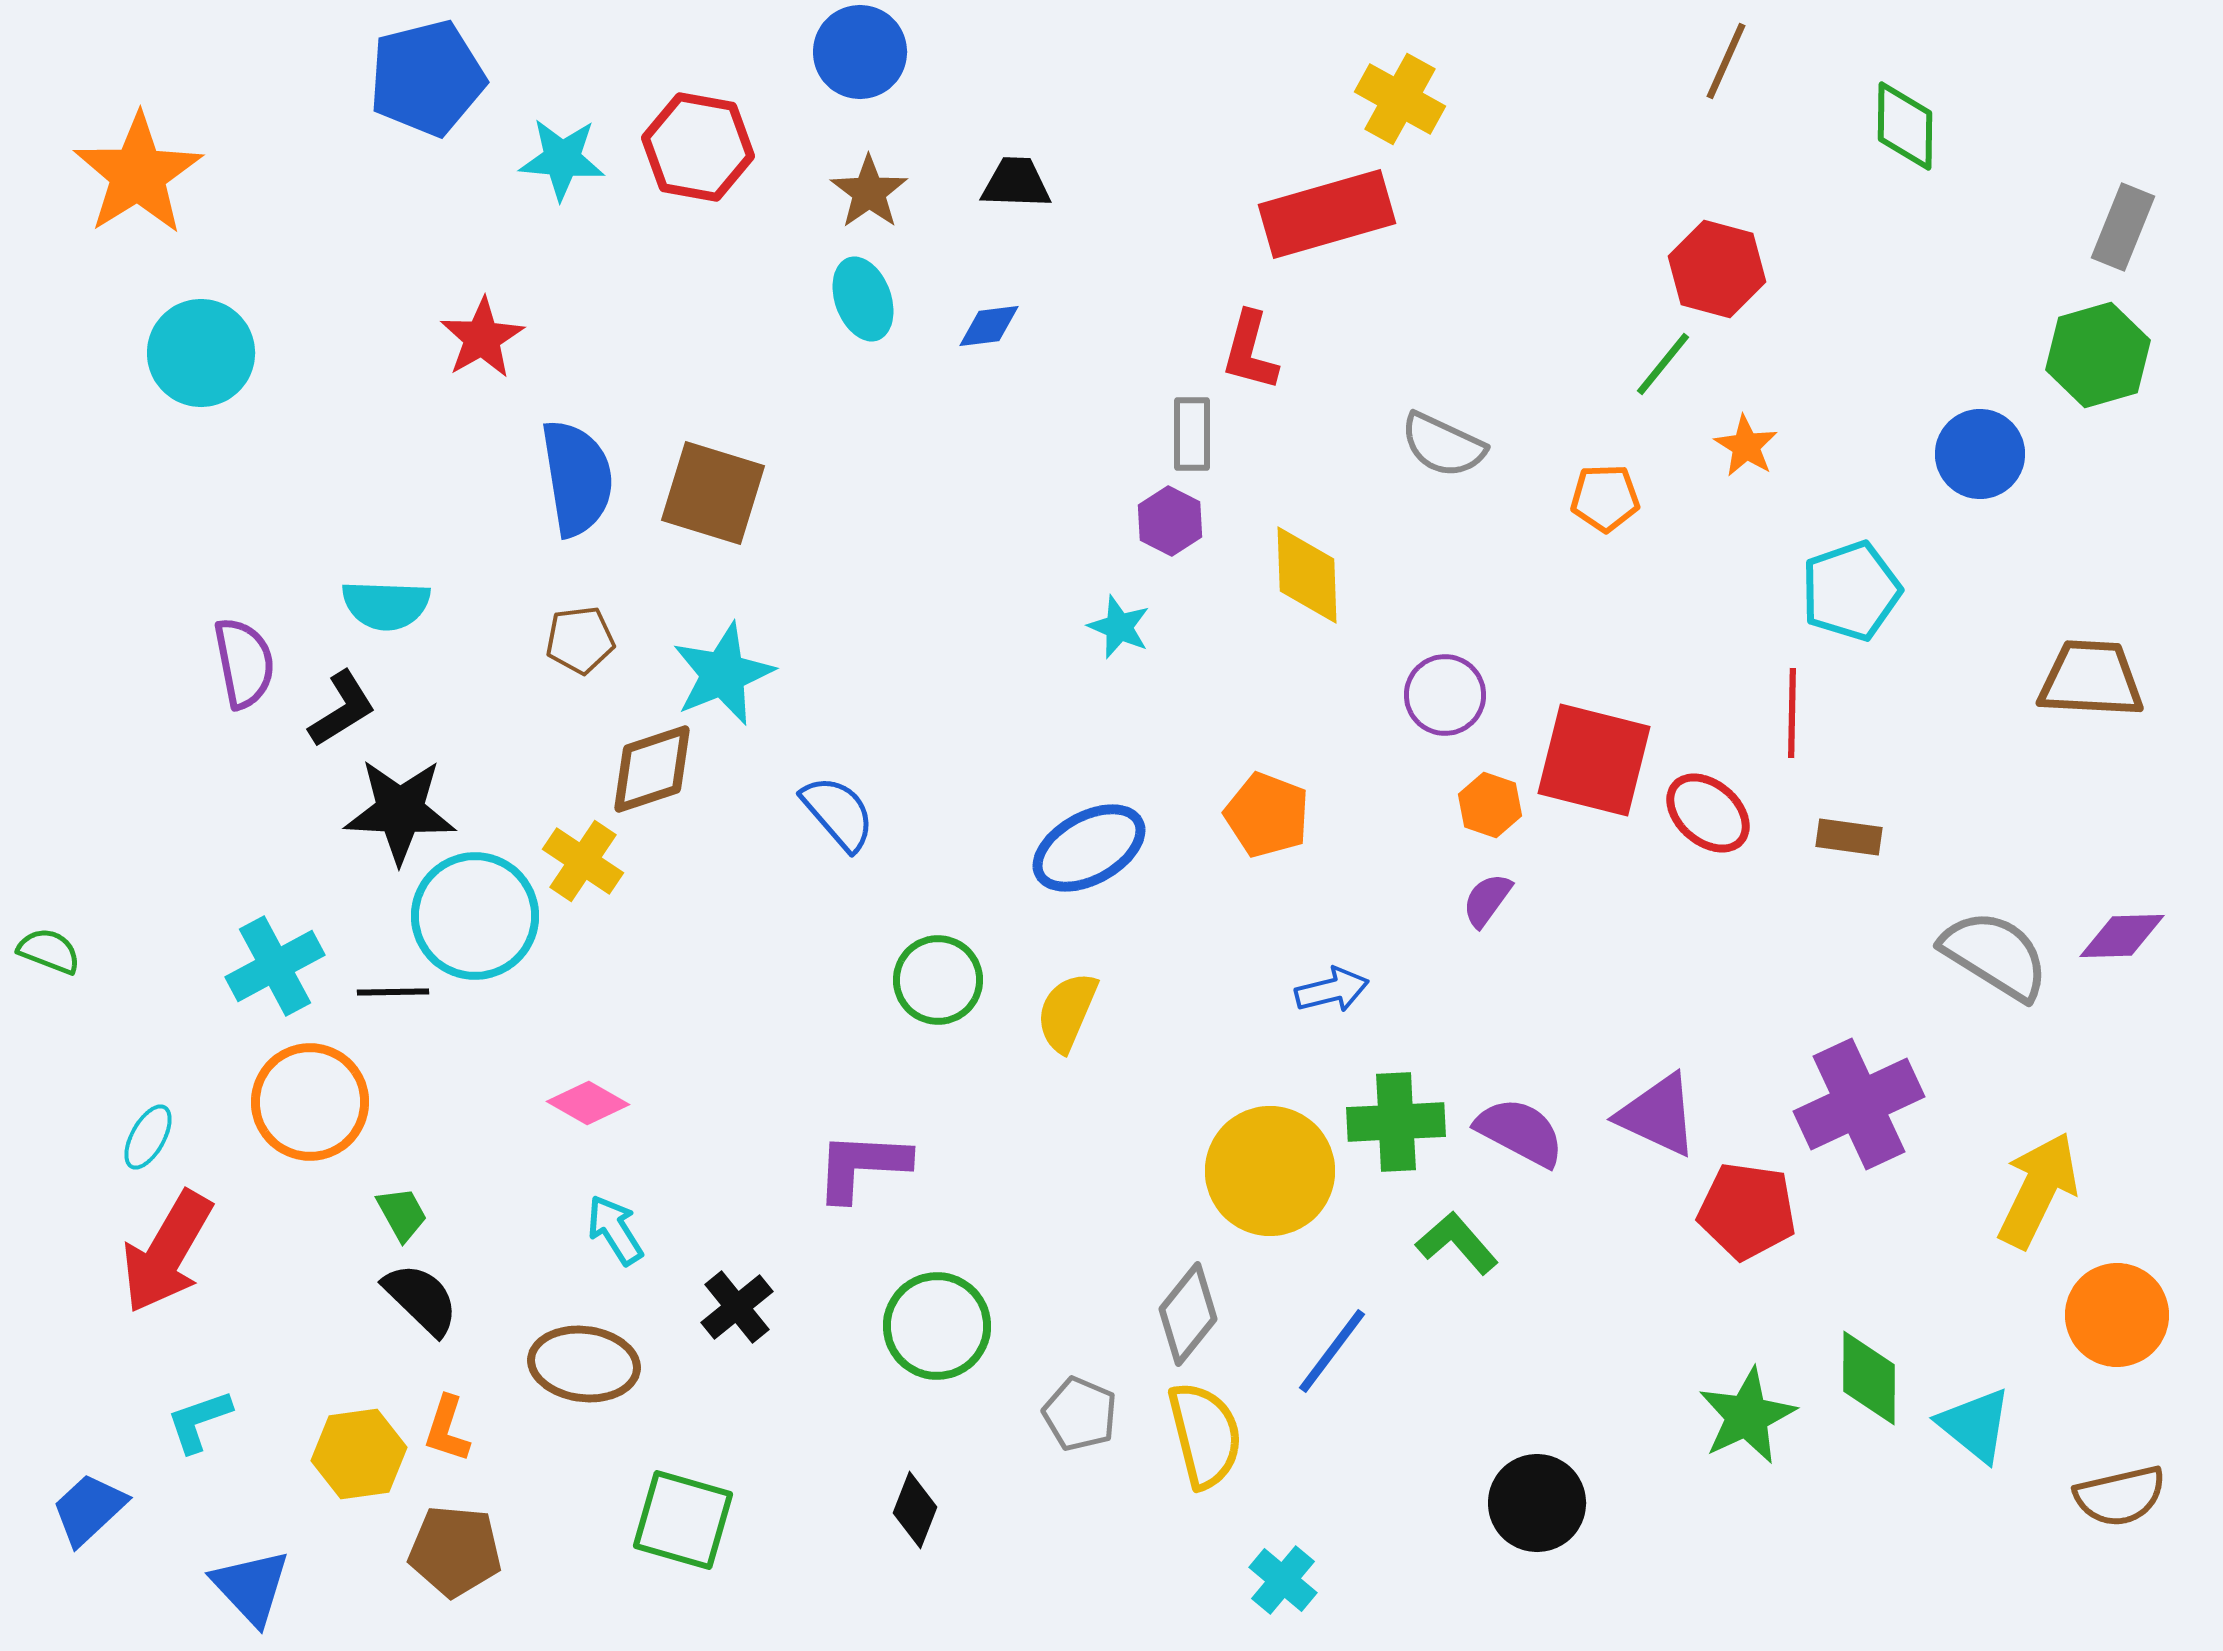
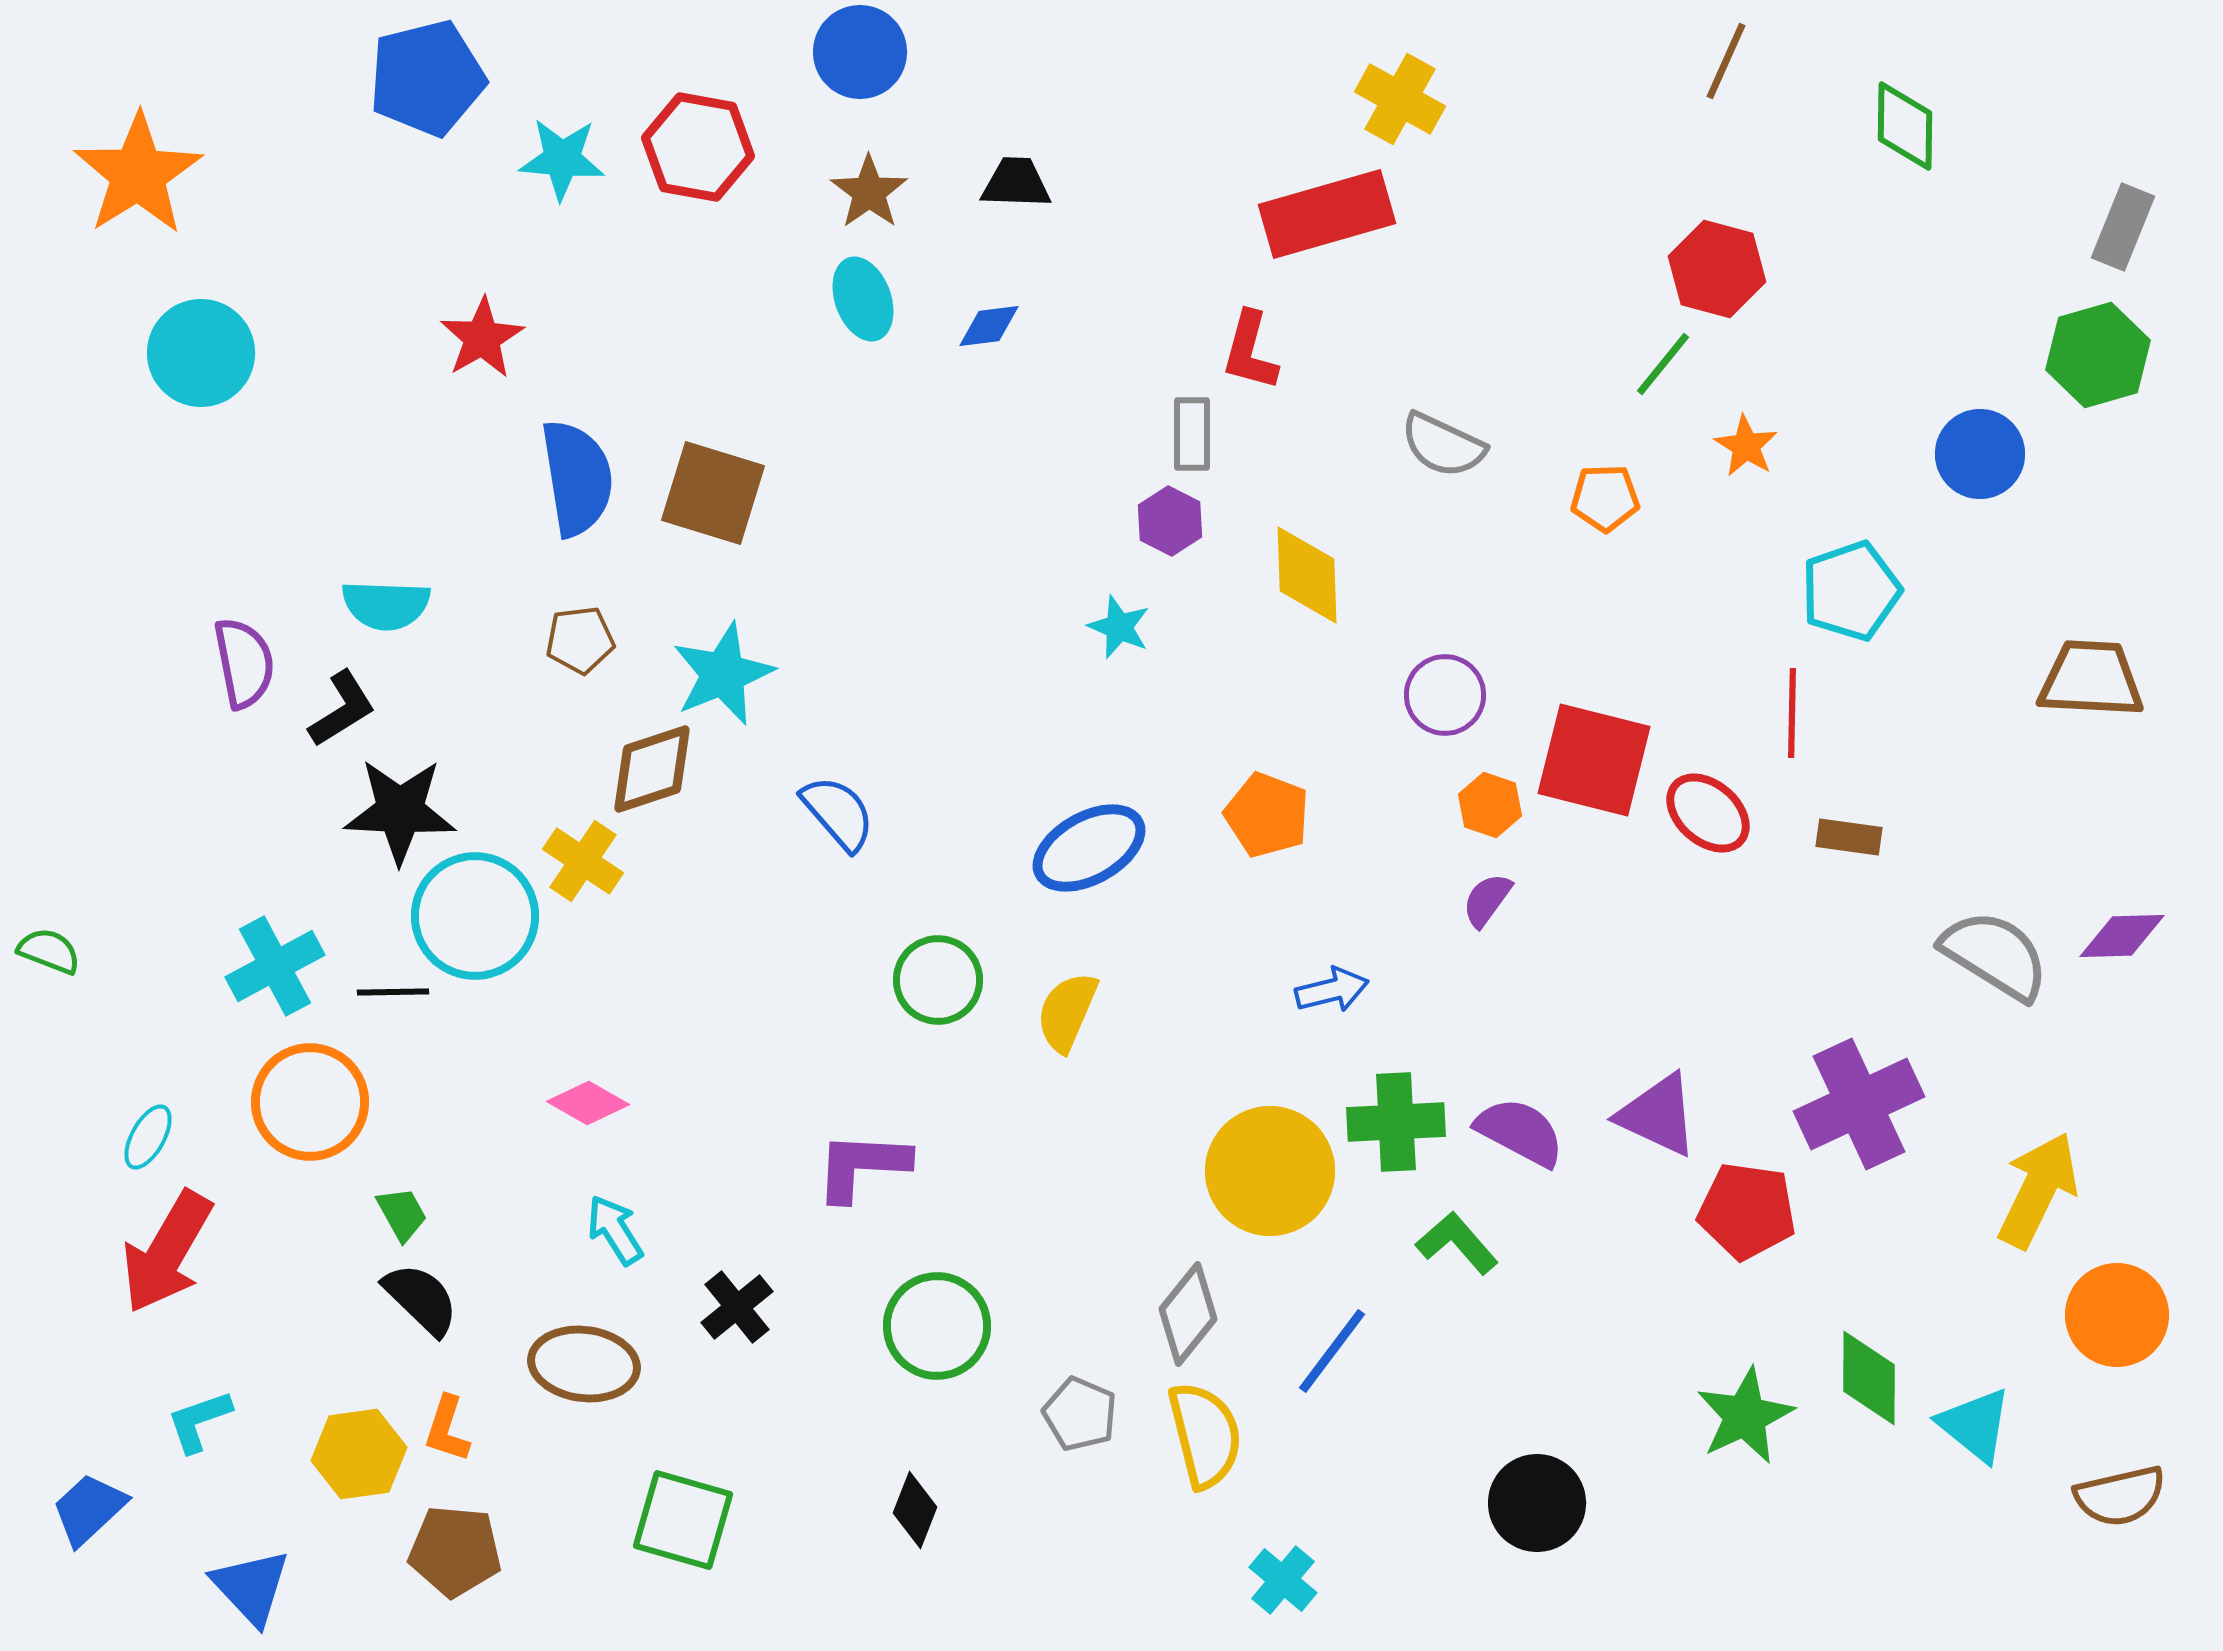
green star at (1747, 1416): moved 2 px left
